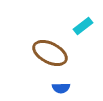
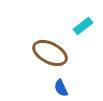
blue semicircle: rotated 66 degrees clockwise
